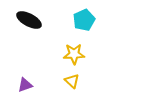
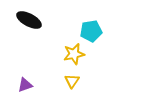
cyan pentagon: moved 7 px right, 11 px down; rotated 15 degrees clockwise
yellow star: rotated 10 degrees counterclockwise
yellow triangle: rotated 21 degrees clockwise
